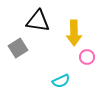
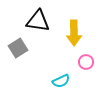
pink circle: moved 1 px left, 5 px down
